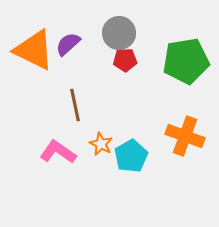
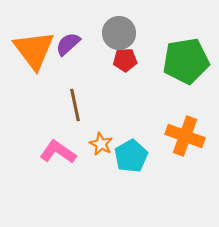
orange triangle: rotated 27 degrees clockwise
